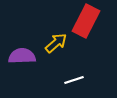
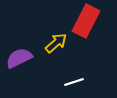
purple semicircle: moved 3 px left, 2 px down; rotated 24 degrees counterclockwise
white line: moved 2 px down
